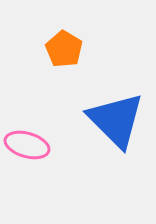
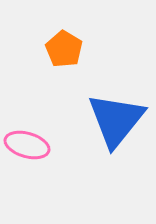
blue triangle: rotated 24 degrees clockwise
